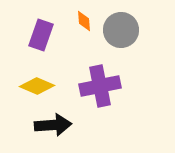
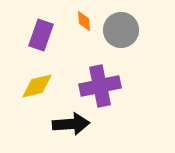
yellow diamond: rotated 36 degrees counterclockwise
black arrow: moved 18 px right, 1 px up
